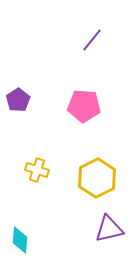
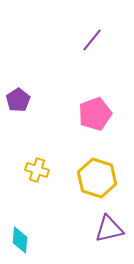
pink pentagon: moved 11 px right, 8 px down; rotated 24 degrees counterclockwise
yellow hexagon: rotated 15 degrees counterclockwise
